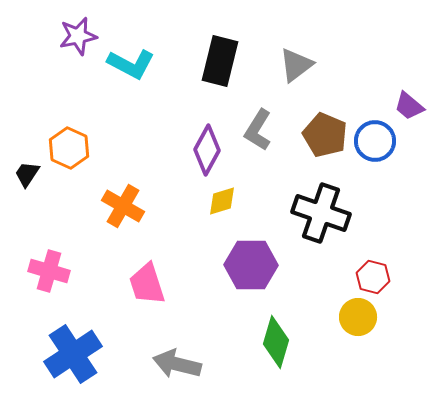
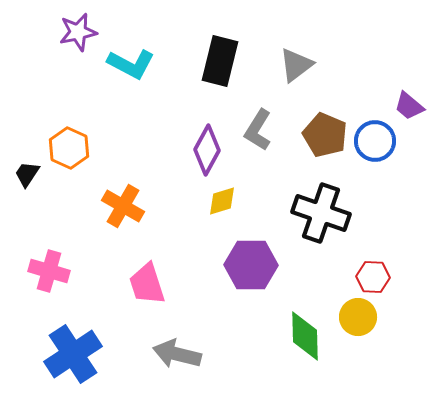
purple star: moved 4 px up
red hexagon: rotated 12 degrees counterclockwise
green diamond: moved 29 px right, 6 px up; rotated 18 degrees counterclockwise
gray arrow: moved 10 px up
